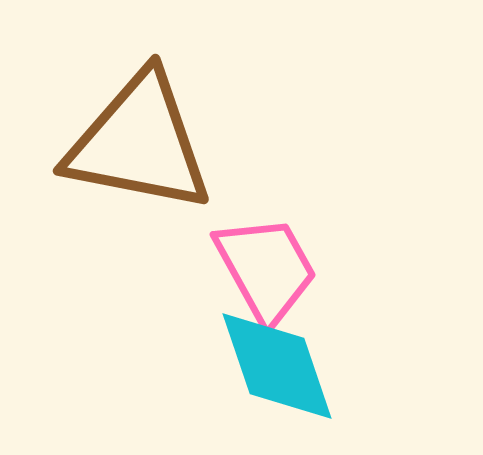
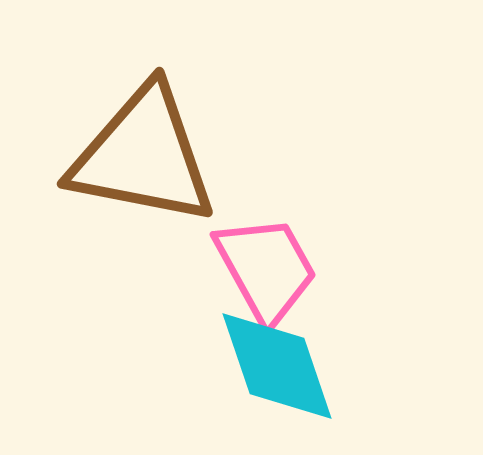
brown triangle: moved 4 px right, 13 px down
